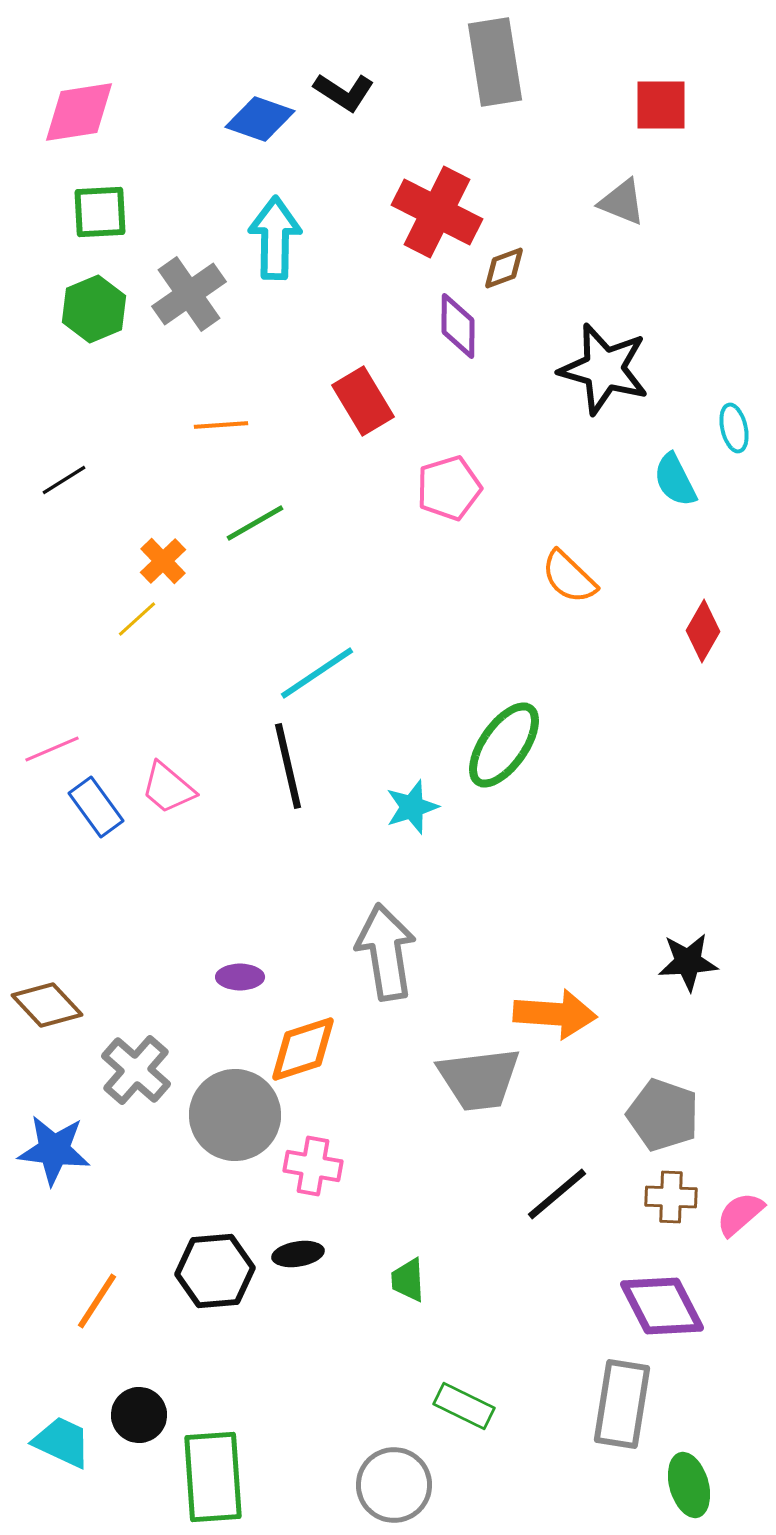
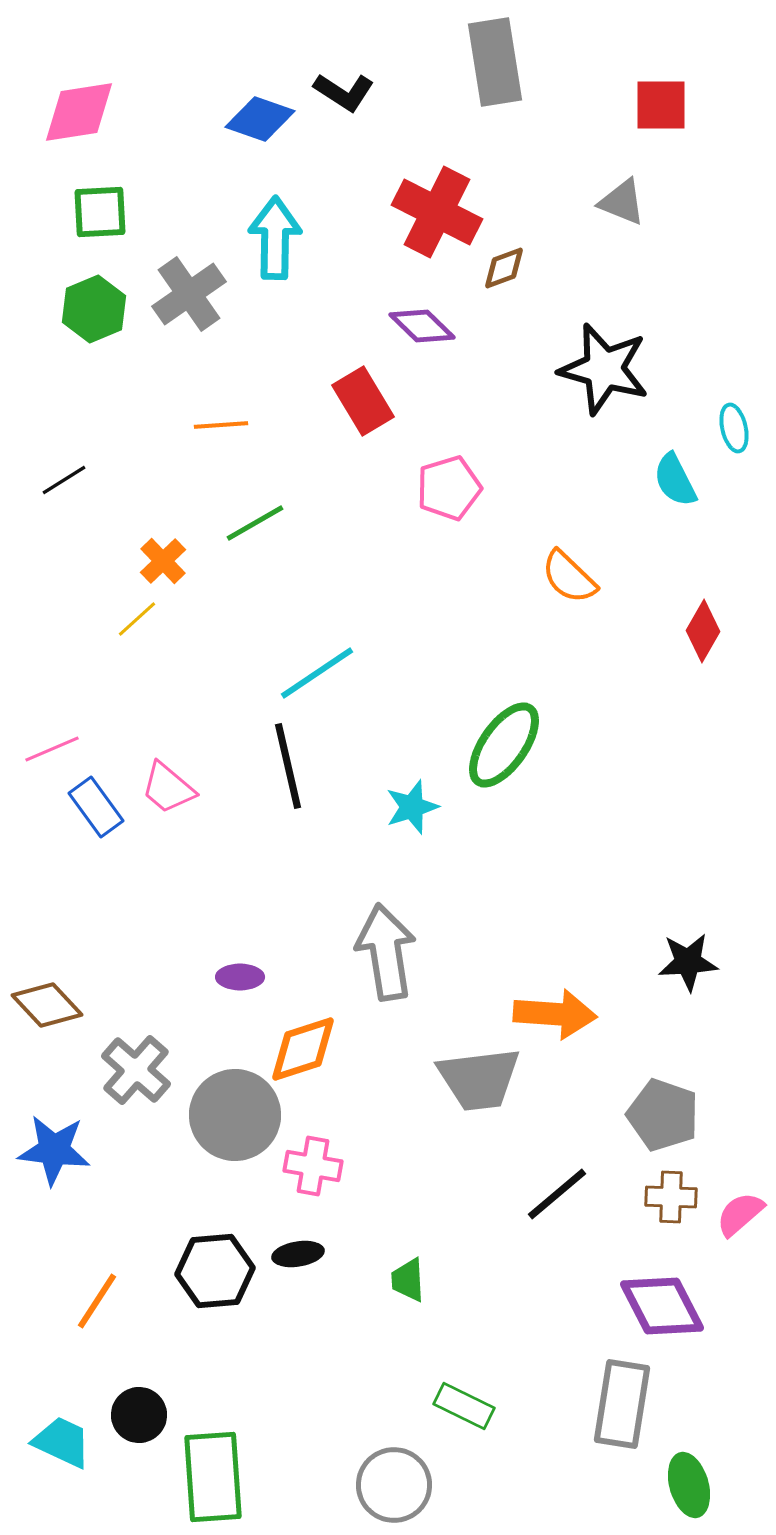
purple diamond at (458, 326): moved 36 px left; rotated 46 degrees counterclockwise
